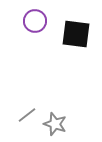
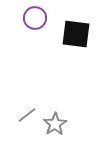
purple circle: moved 3 px up
gray star: rotated 20 degrees clockwise
